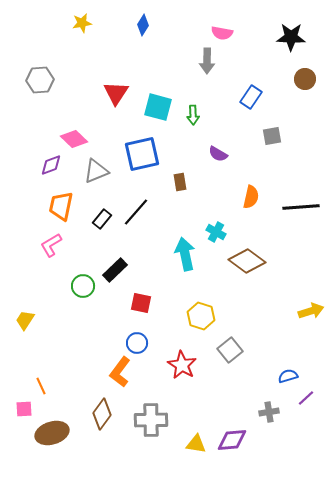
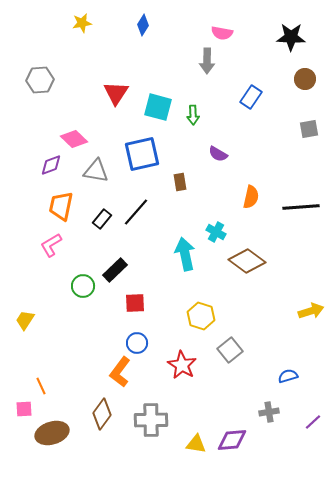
gray square at (272, 136): moved 37 px right, 7 px up
gray triangle at (96, 171): rotated 32 degrees clockwise
red square at (141, 303): moved 6 px left; rotated 15 degrees counterclockwise
purple line at (306, 398): moved 7 px right, 24 px down
